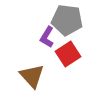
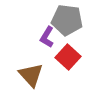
red square: moved 3 px down; rotated 15 degrees counterclockwise
brown triangle: moved 1 px left, 1 px up
